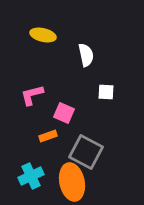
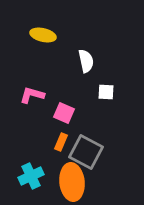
white semicircle: moved 6 px down
pink L-shape: rotated 30 degrees clockwise
orange rectangle: moved 13 px right, 6 px down; rotated 48 degrees counterclockwise
orange ellipse: rotated 6 degrees clockwise
